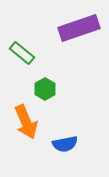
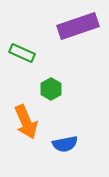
purple rectangle: moved 1 px left, 2 px up
green rectangle: rotated 15 degrees counterclockwise
green hexagon: moved 6 px right
